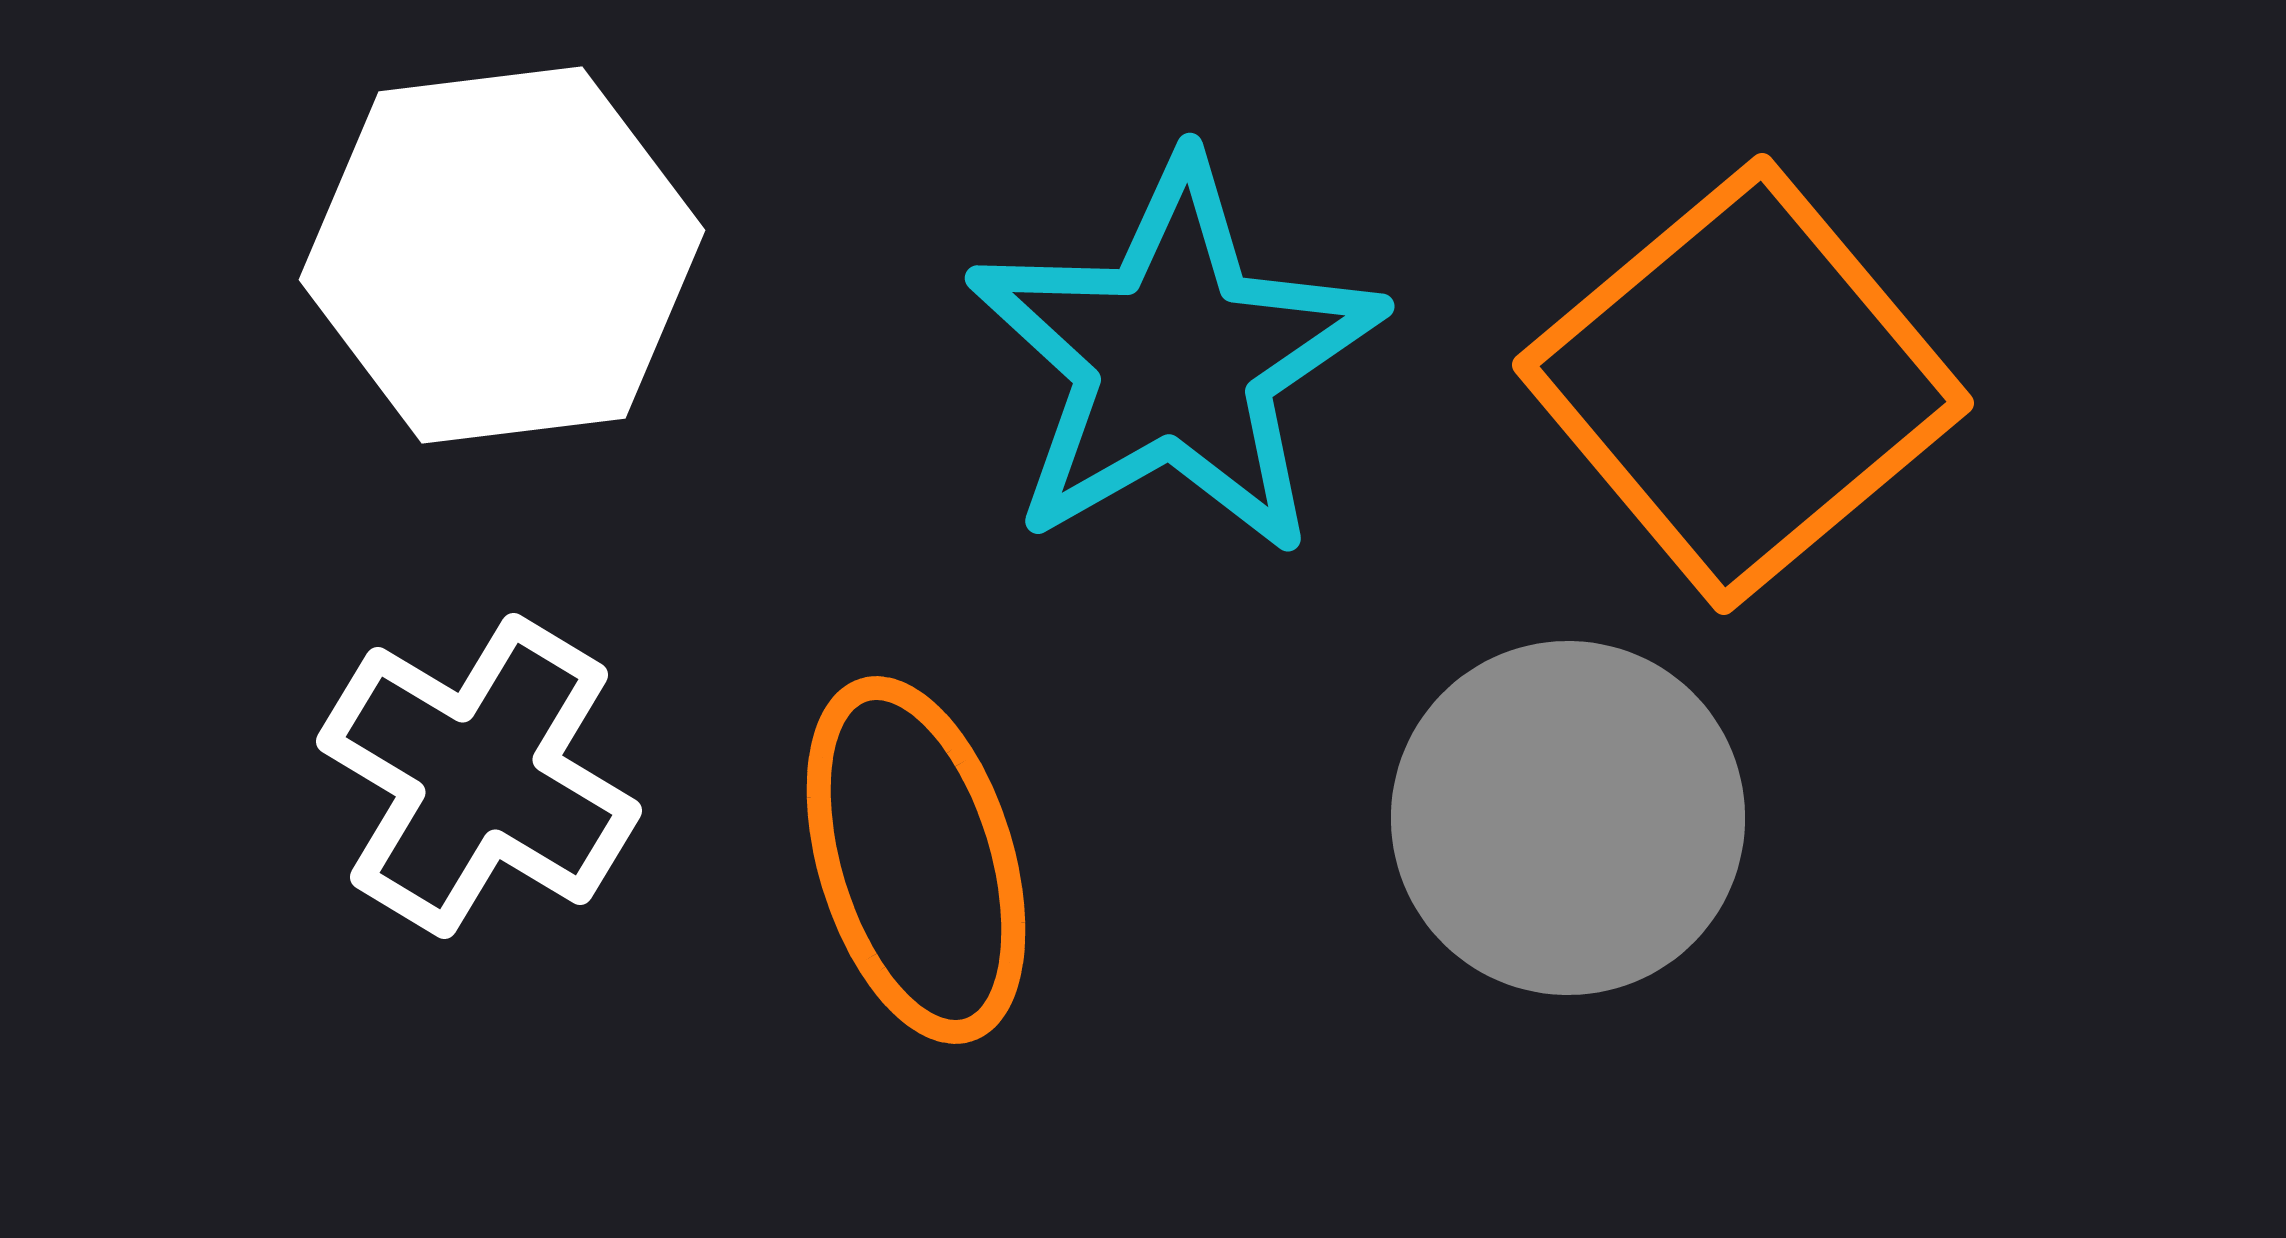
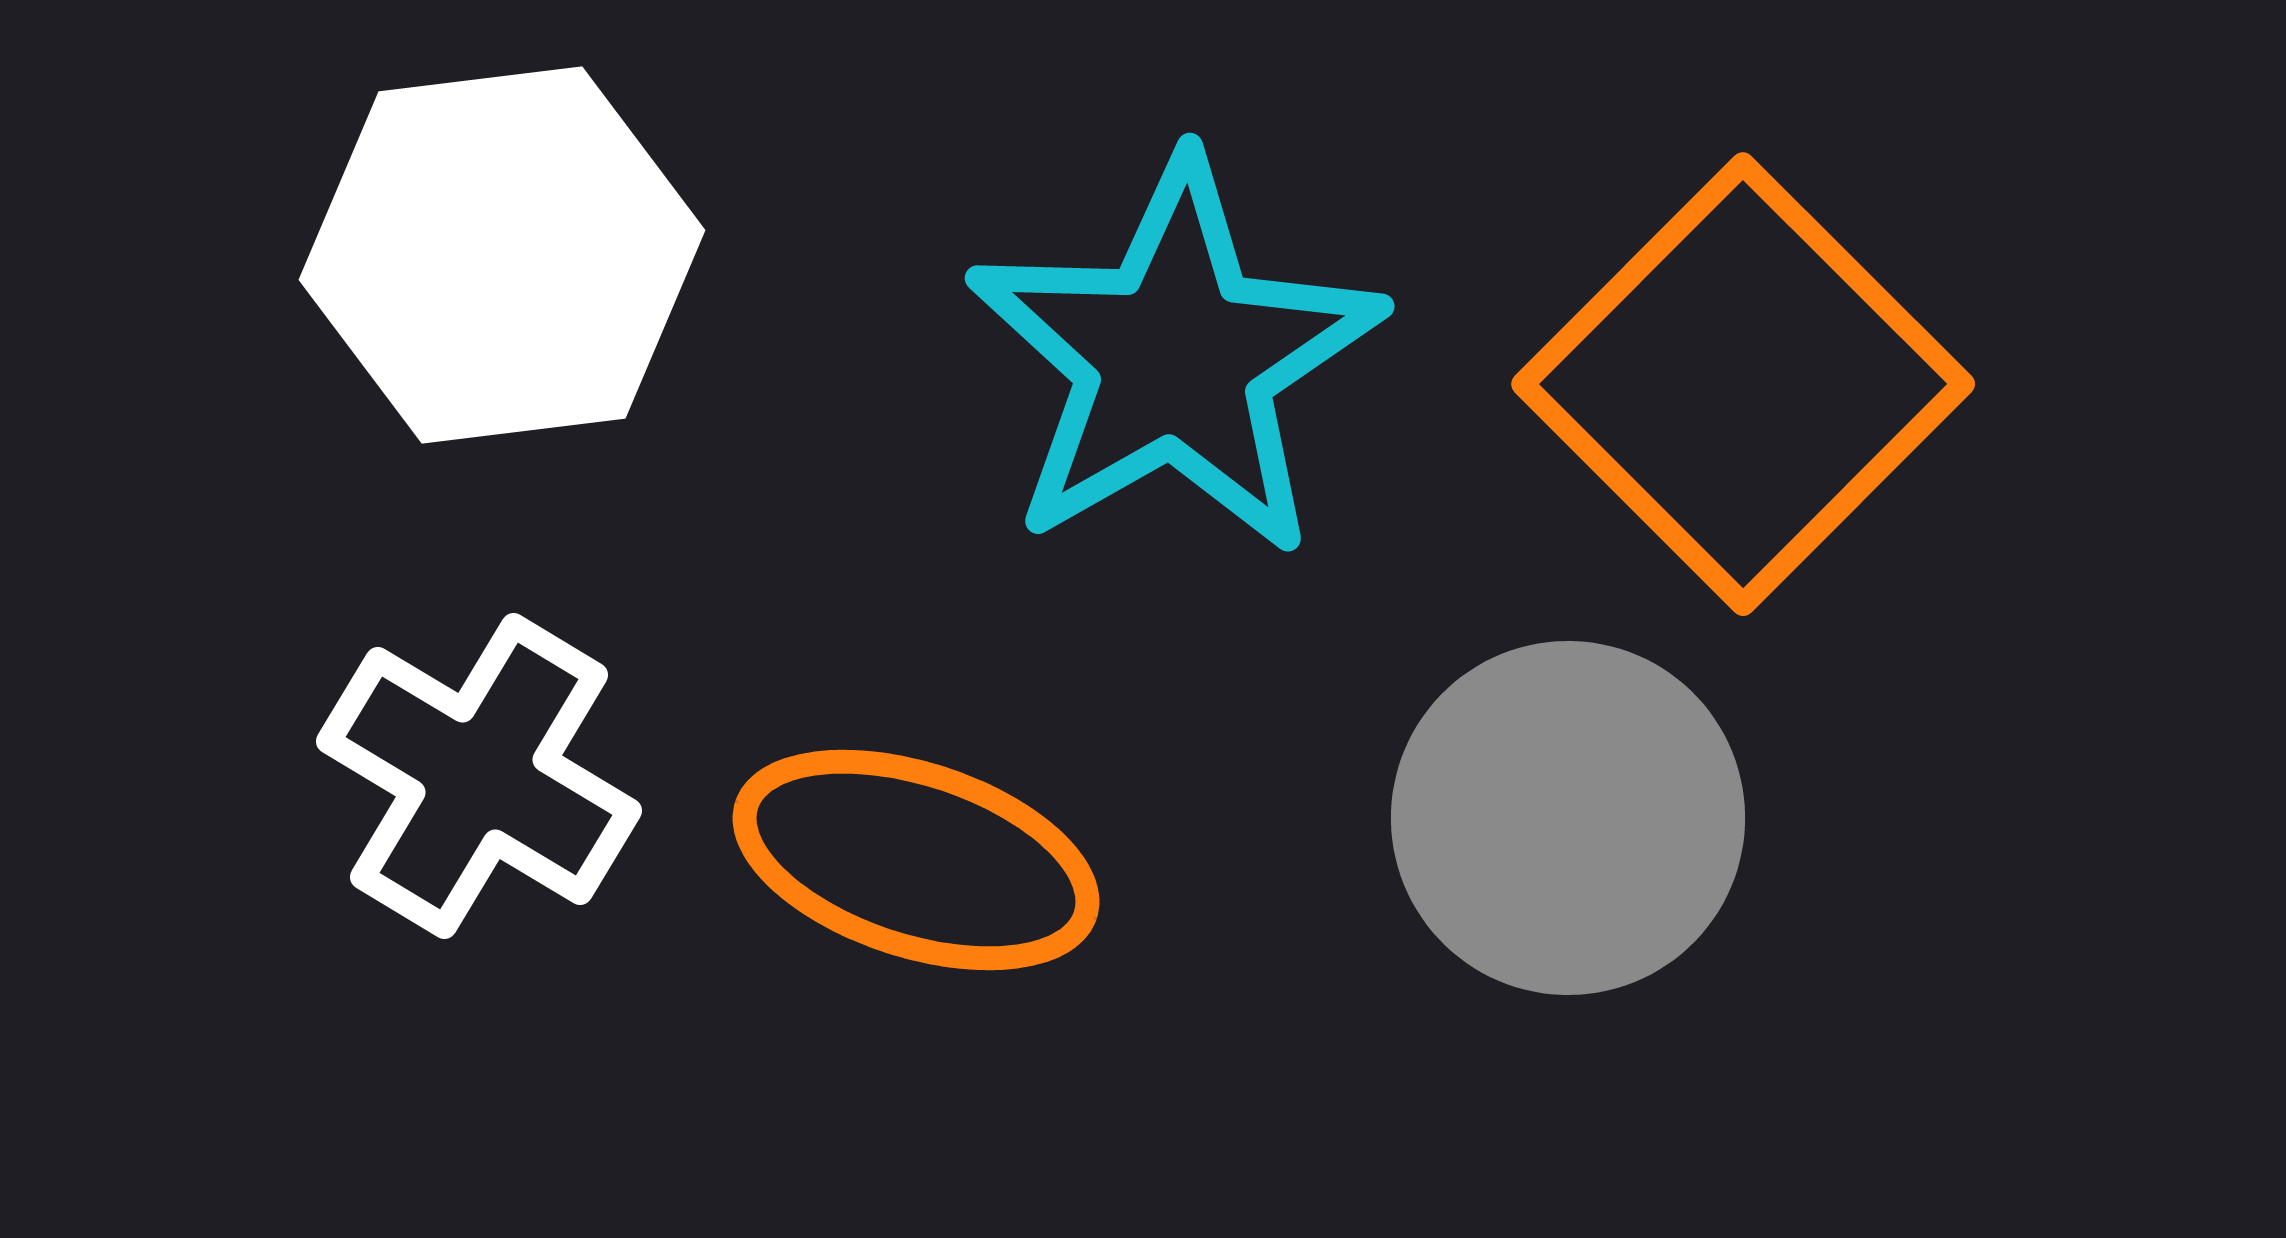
orange square: rotated 5 degrees counterclockwise
orange ellipse: rotated 55 degrees counterclockwise
